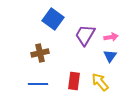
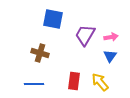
blue square: rotated 25 degrees counterclockwise
brown cross: rotated 30 degrees clockwise
blue line: moved 4 px left
